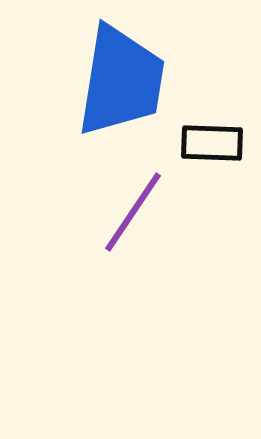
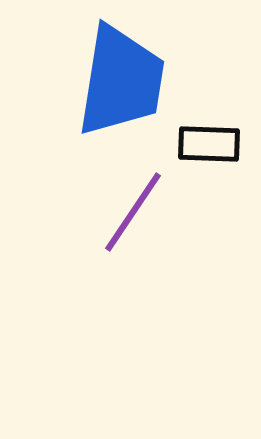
black rectangle: moved 3 px left, 1 px down
